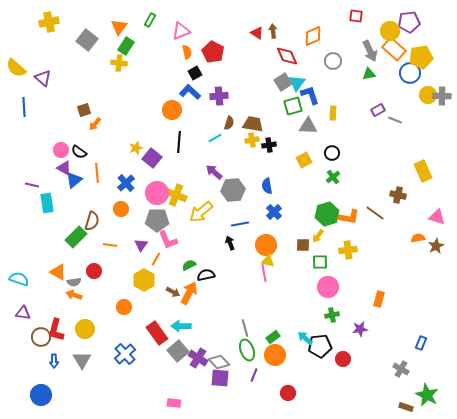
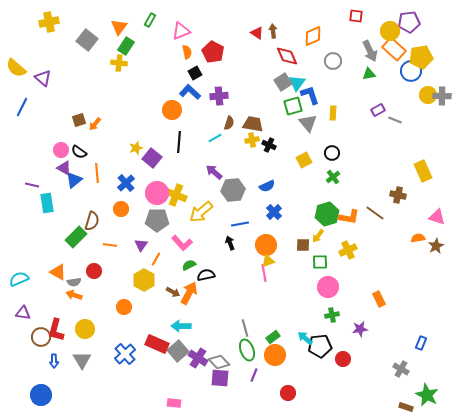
blue circle at (410, 73): moved 1 px right, 2 px up
blue line at (24, 107): moved 2 px left; rotated 30 degrees clockwise
brown square at (84, 110): moved 5 px left, 10 px down
gray triangle at (308, 126): moved 3 px up; rotated 48 degrees clockwise
black cross at (269, 145): rotated 32 degrees clockwise
blue semicircle at (267, 186): rotated 105 degrees counterclockwise
pink L-shape at (168, 240): moved 14 px right, 3 px down; rotated 20 degrees counterclockwise
yellow cross at (348, 250): rotated 18 degrees counterclockwise
yellow triangle at (268, 261): rotated 32 degrees counterclockwise
cyan semicircle at (19, 279): rotated 42 degrees counterclockwise
orange rectangle at (379, 299): rotated 42 degrees counterclockwise
red rectangle at (157, 333): moved 11 px down; rotated 30 degrees counterclockwise
